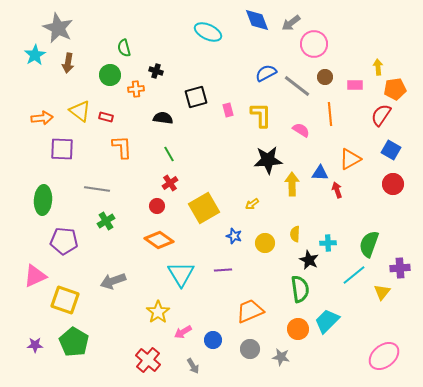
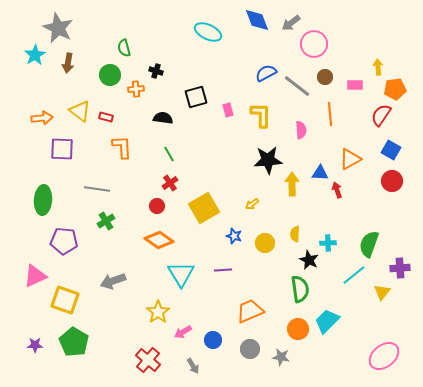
pink semicircle at (301, 130): rotated 54 degrees clockwise
red circle at (393, 184): moved 1 px left, 3 px up
